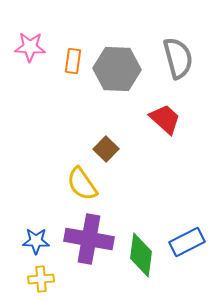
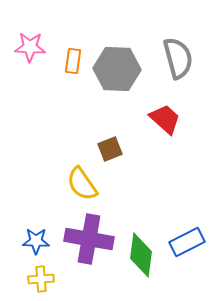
brown square: moved 4 px right; rotated 25 degrees clockwise
